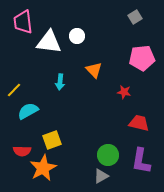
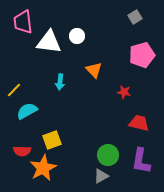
pink pentagon: moved 3 px up; rotated 10 degrees counterclockwise
cyan semicircle: moved 1 px left
